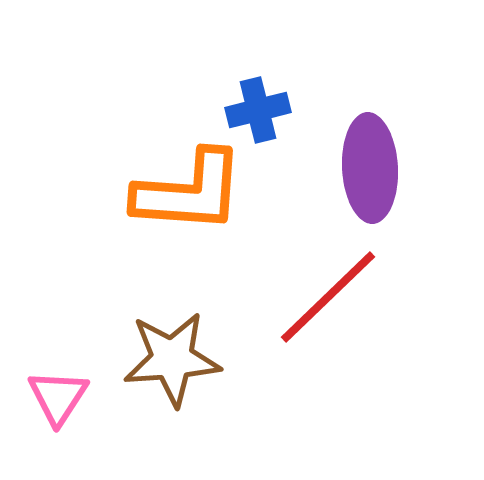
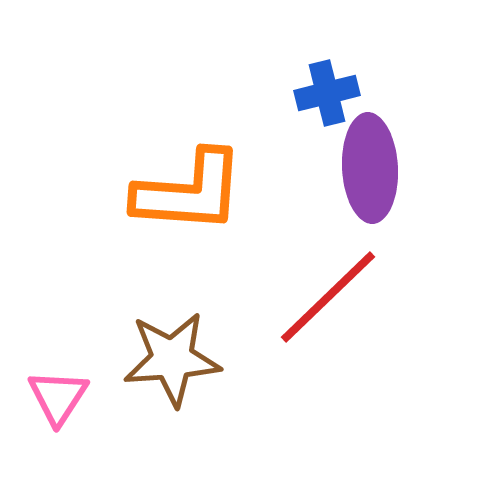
blue cross: moved 69 px right, 17 px up
